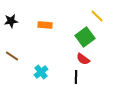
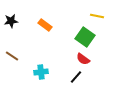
yellow line: rotated 32 degrees counterclockwise
orange rectangle: rotated 32 degrees clockwise
green square: rotated 18 degrees counterclockwise
cyan cross: rotated 32 degrees clockwise
black line: rotated 40 degrees clockwise
